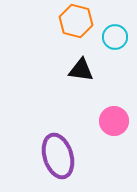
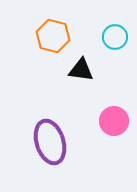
orange hexagon: moved 23 px left, 15 px down
purple ellipse: moved 8 px left, 14 px up
